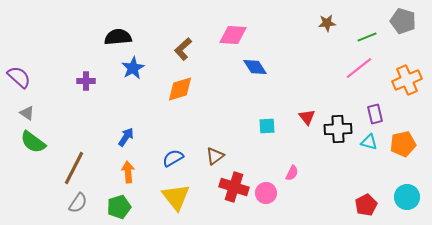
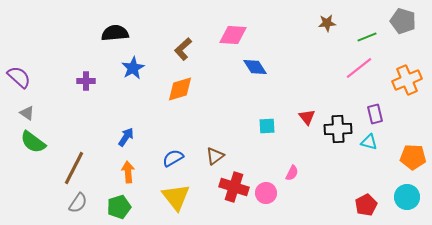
black semicircle: moved 3 px left, 4 px up
orange pentagon: moved 10 px right, 13 px down; rotated 15 degrees clockwise
